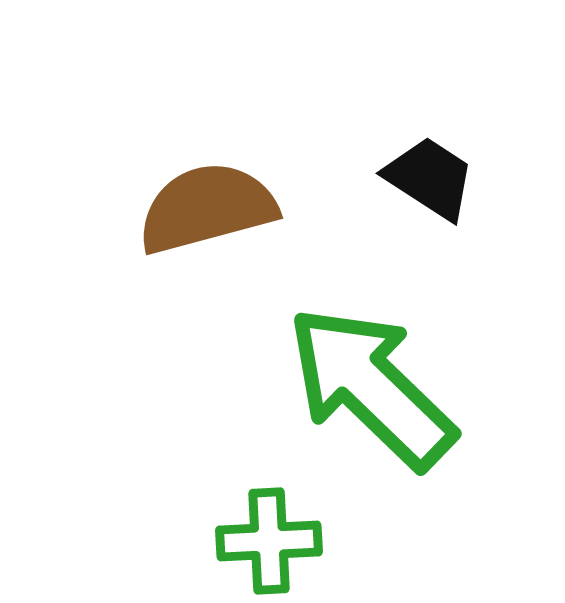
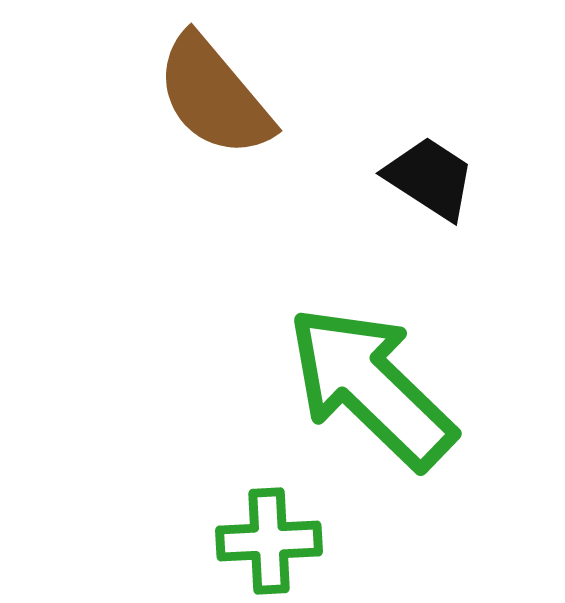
brown semicircle: moved 7 px right, 112 px up; rotated 115 degrees counterclockwise
